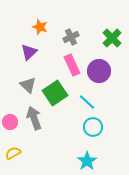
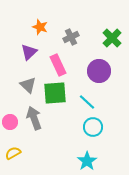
pink rectangle: moved 14 px left
green square: rotated 30 degrees clockwise
